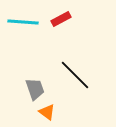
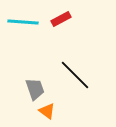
orange triangle: moved 1 px up
